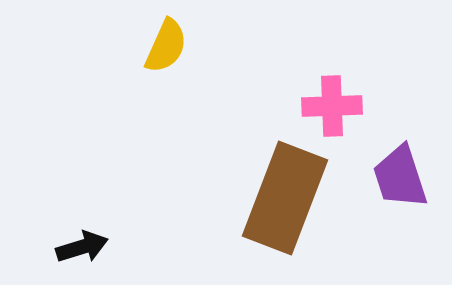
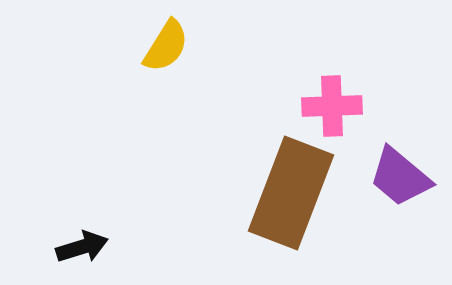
yellow semicircle: rotated 8 degrees clockwise
purple trapezoid: rotated 32 degrees counterclockwise
brown rectangle: moved 6 px right, 5 px up
